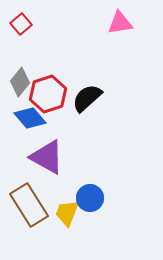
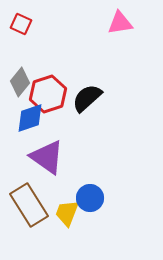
red square: rotated 25 degrees counterclockwise
blue diamond: rotated 68 degrees counterclockwise
purple triangle: rotated 6 degrees clockwise
